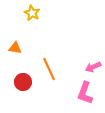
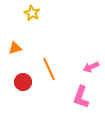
orange triangle: rotated 24 degrees counterclockwise
pink arrow: moved 2 px left
pink L-shape: moved 4 px left, 4 px down
